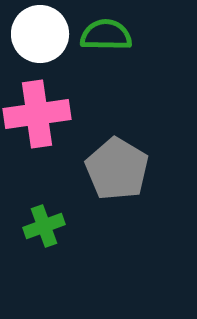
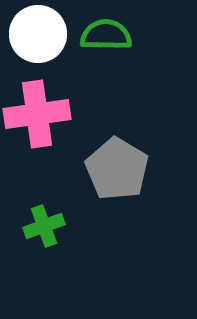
white circle: moved 2 px left
